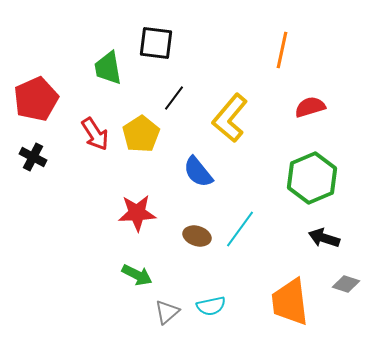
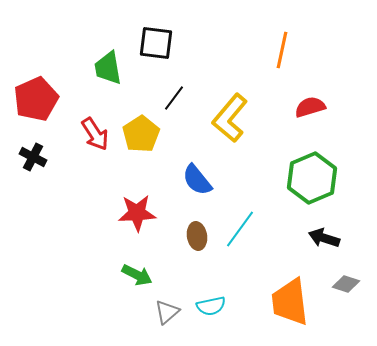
blue semicircle: moved 1 px left, 8 px down
brown ellipse: rotated 64 degrees clockwise
